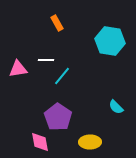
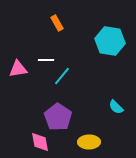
yellow ellipse: moved 1 px left
